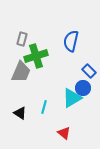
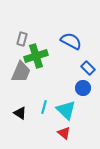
blue semicircle: rotated 105 degrees clockwise
blue rectangle: moved 1 px left, 3 px up
cyan triangle: moved 6 px left, 12 px down; rotated 45 degrees counterclockwise
